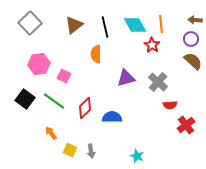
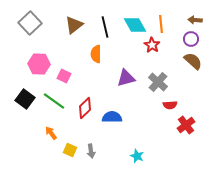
pink hexagon: rotated 10 degrees clockwise
